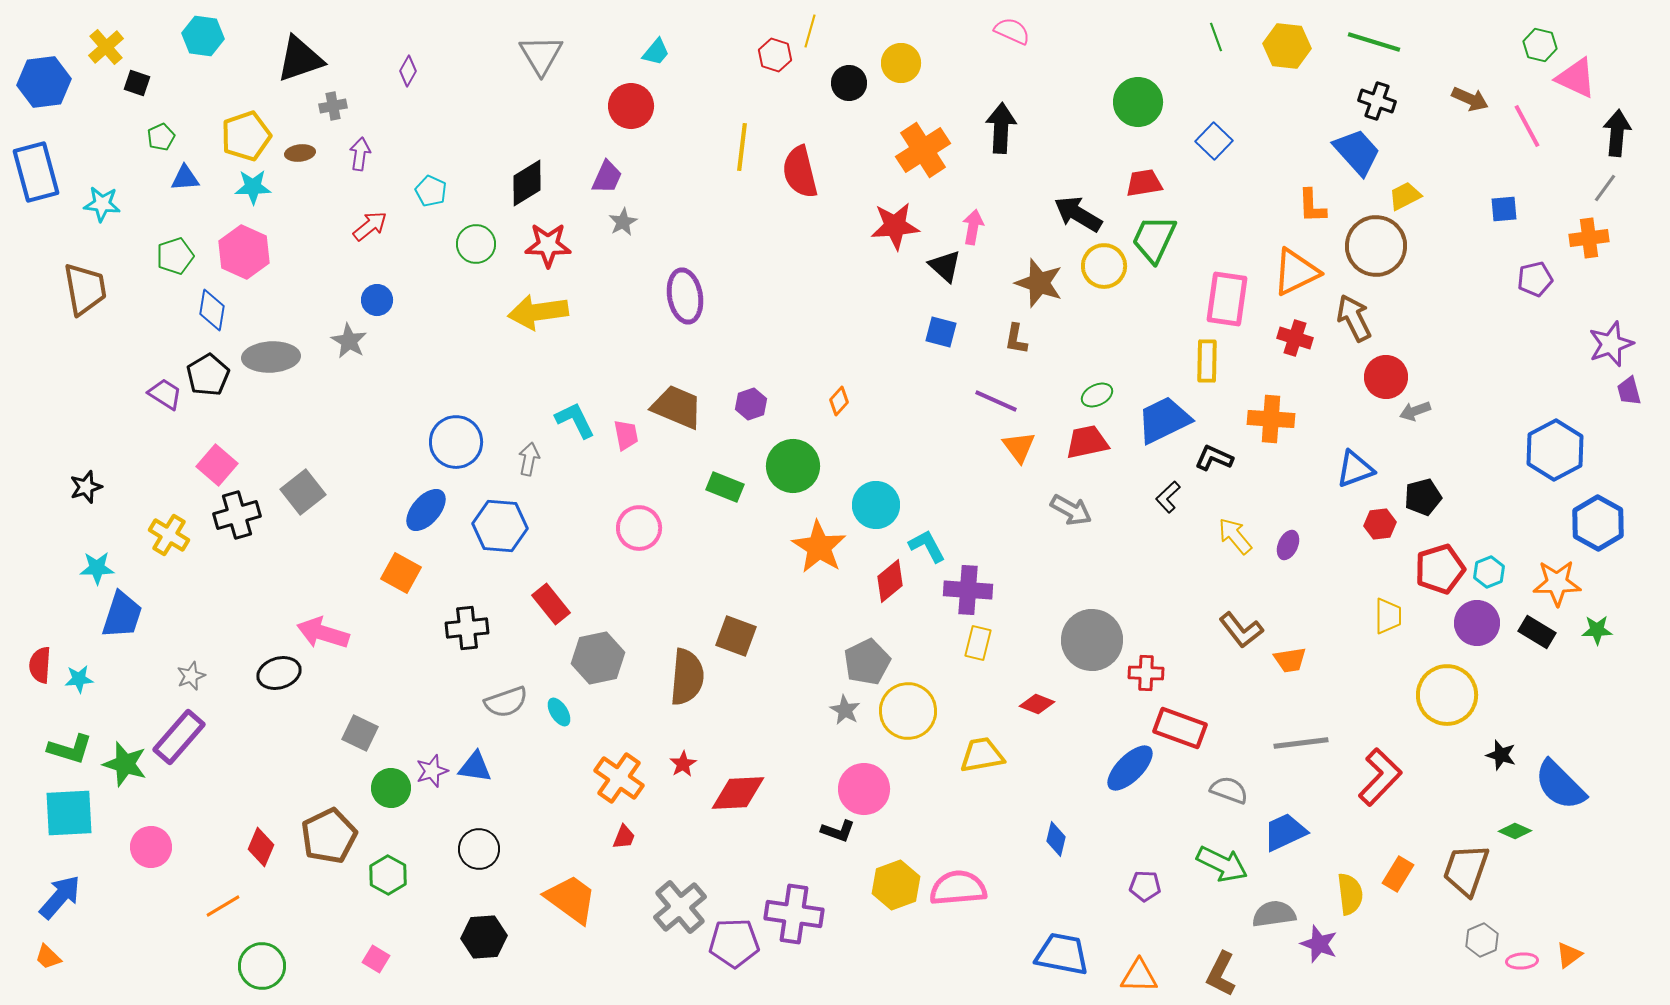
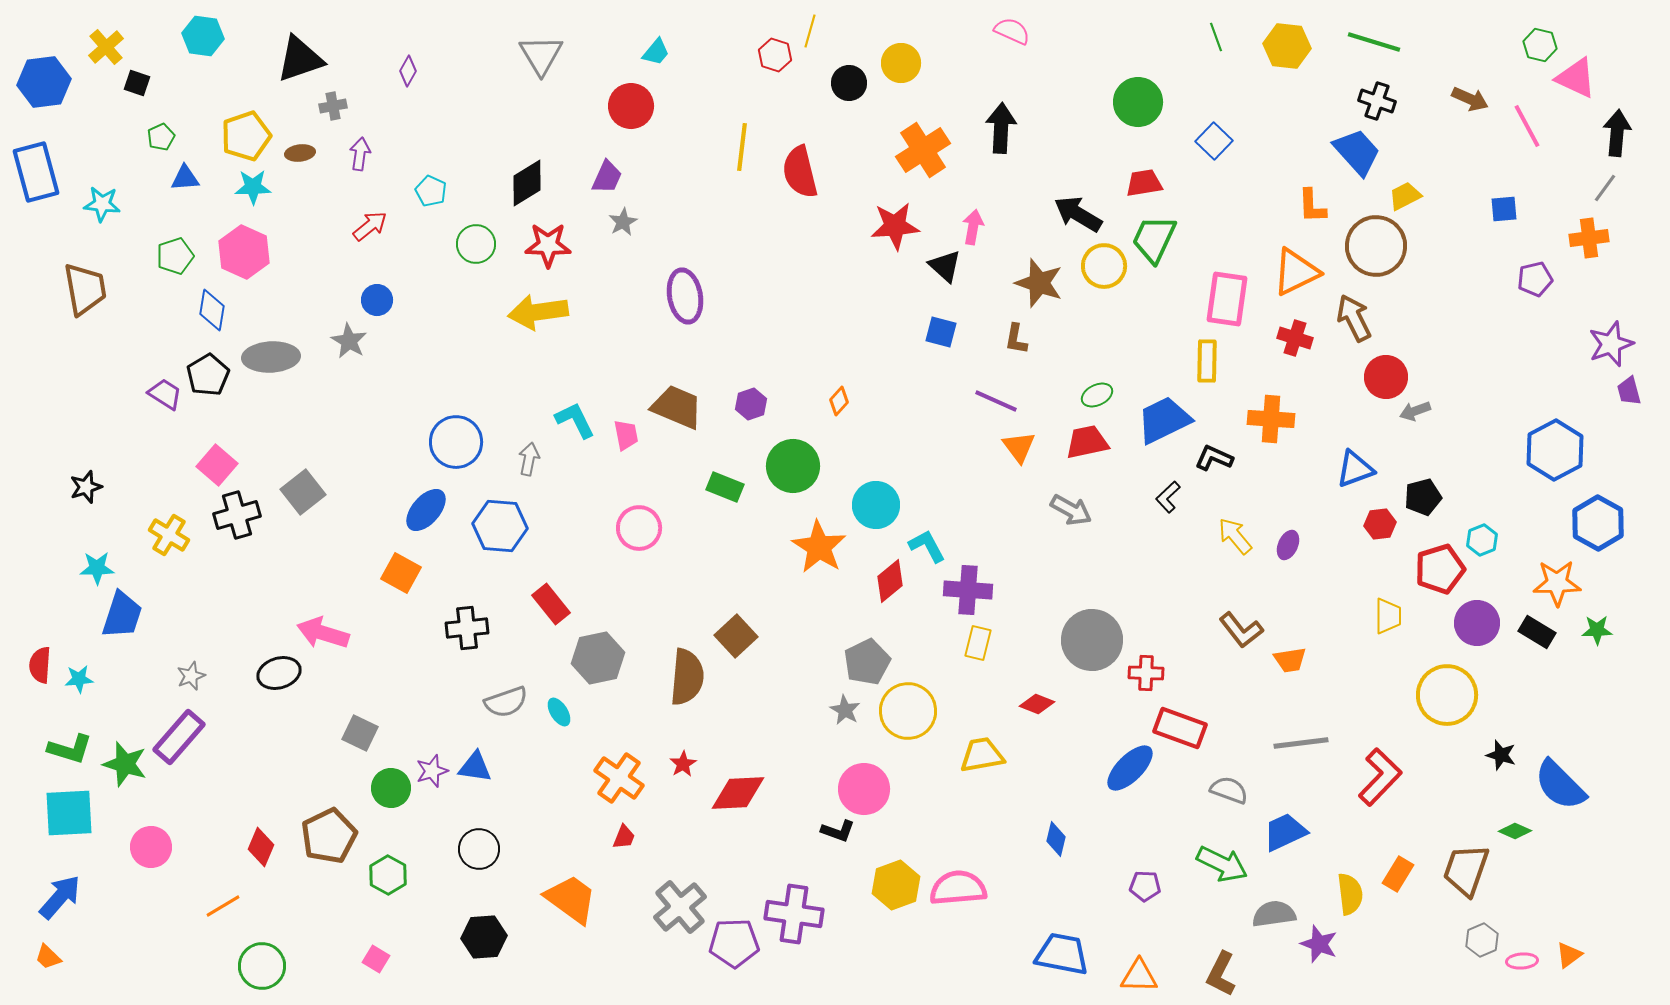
cyan hexagon at (1489, 572): moved 7 px left, 32 px up
brown square at (736, 636): rotated 27 degrees clockwise
